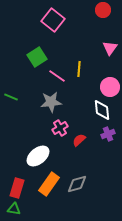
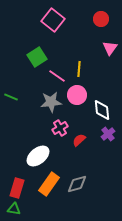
red circle: moved 2 px left, 9 px down
pink circle: moved 33 px left, 8 px down
purple cross: rotated 16 degrees counterclockwise
